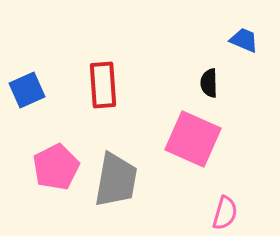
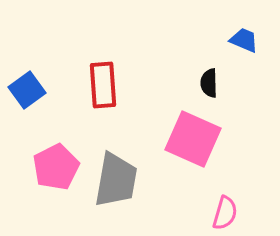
blue square: rotated 12 degrees counterclockwise
